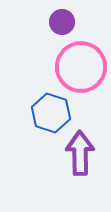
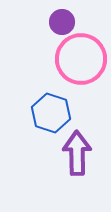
pink circle: moved 8 px up
purple arrow: moved 3 px left
